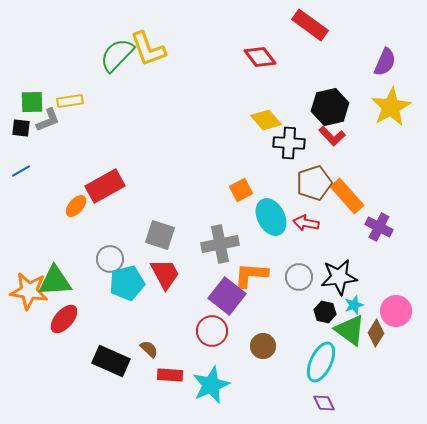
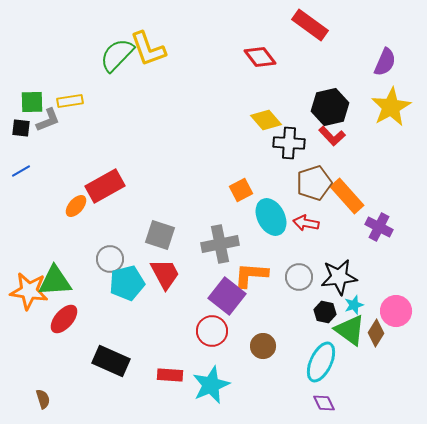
brown semicircle at (149, 349): moved 106 px left, 50 px down; rotated 30 degrees clockwise
